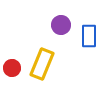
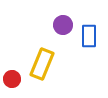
purple circle: moved 2 px right
red circle: moved 11 px down
